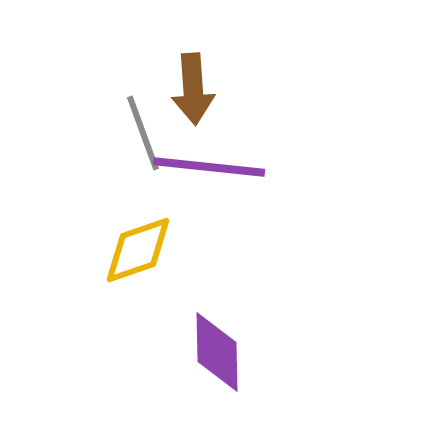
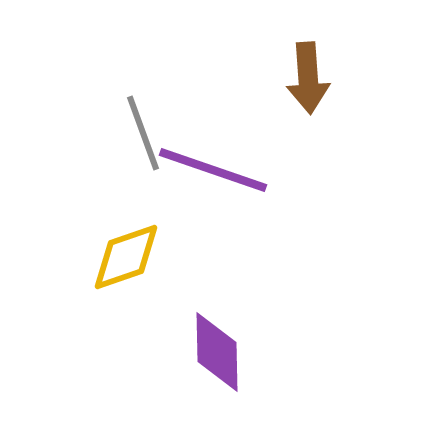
brown arrow: moved 115 px right, 11 px up
purple line: moved 4 px right, 3 px down; rotated 13 degrees clockwise
yellow diamond: moved 12 px left, 7 px down
